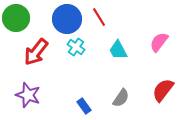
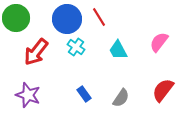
blue rectangle: moved 12 px up
